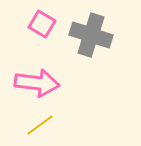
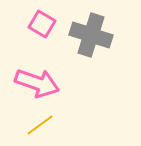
pink arrow: rotated 12 degrees clockwise
